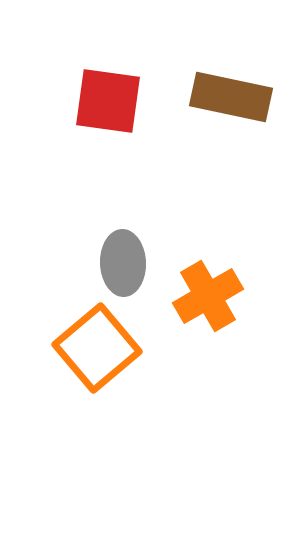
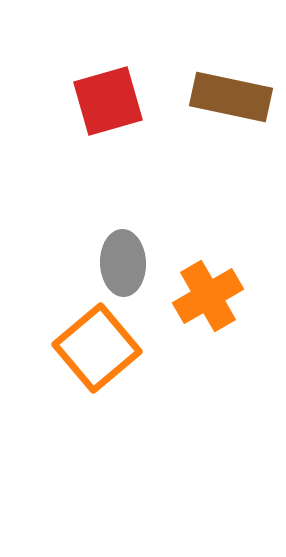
red square: rotated 24 degrees counterclockwise
